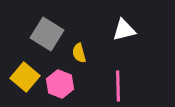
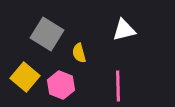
pink hexagon: moved 1 px right, 1 px down
